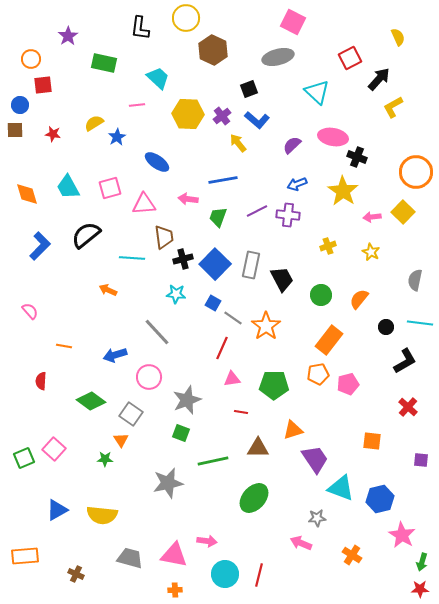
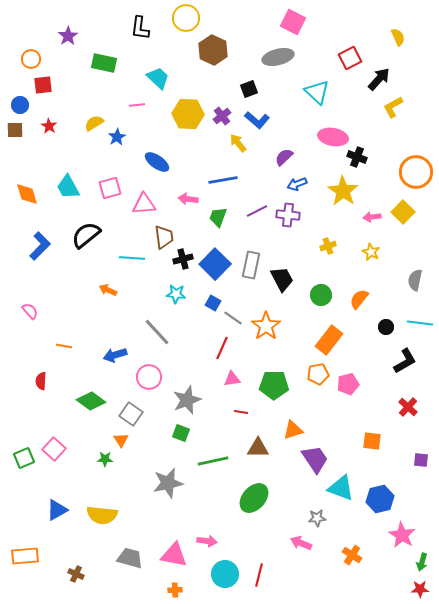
red star at (53, 134): moved 4 px left, 8 px up; rotated 21 degrees clockwise
purple semicircle at (292, 145): moved 8 px left, 12 px down
